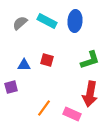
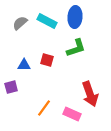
blue ellipse: moved 4 px up
green L-shape: moved 14 px left, 12 px up
red arrow: rotated 30 degrees counterclockwise
